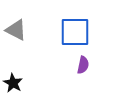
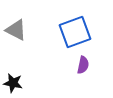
blue square: rotated 20 degrees counterclockwise
black star: rotated 18 degrees counterclockwise
